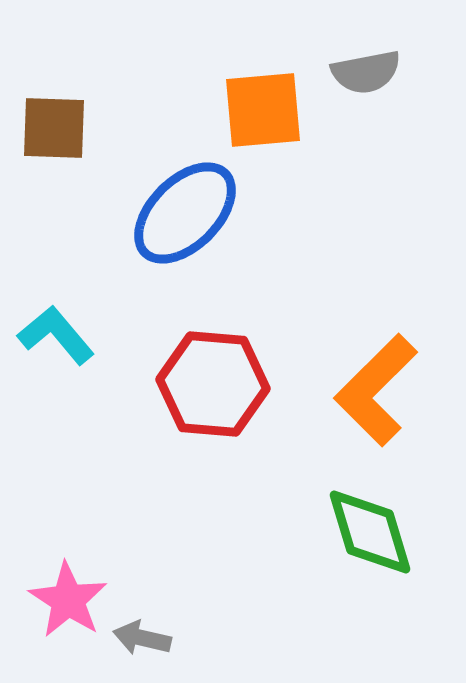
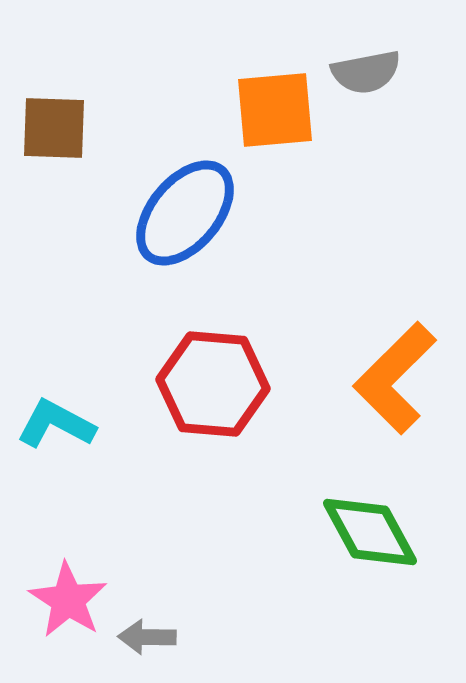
orange square: moved 12 px right
blue ellipse: rotated 5 degrees counterclockwise
cyan L-shape: moved 89 px down; rotated 22 degrees counterclockwise
orange L-shape: moved 19 px right, 12 px up
green diamond: rotated 12 degrees counterclockwise
gray arrow: moved 5 px right, 1 px up; rotated 12 degrees counterclockwise
